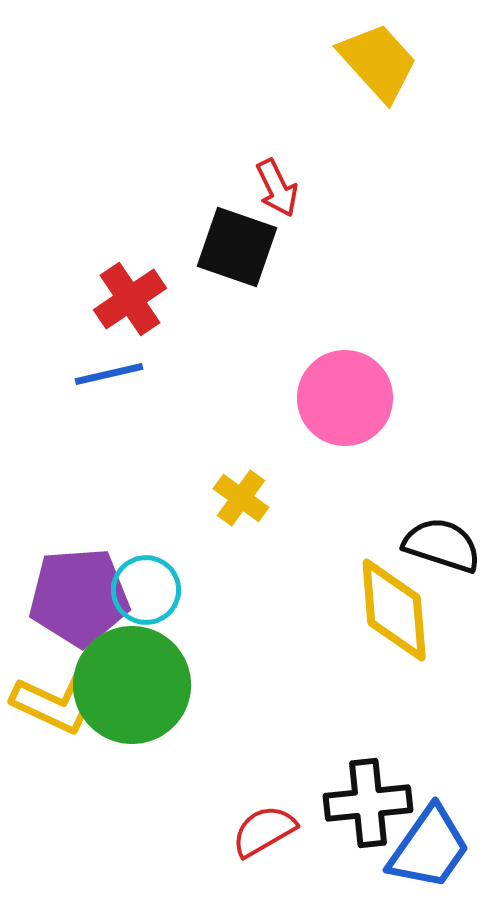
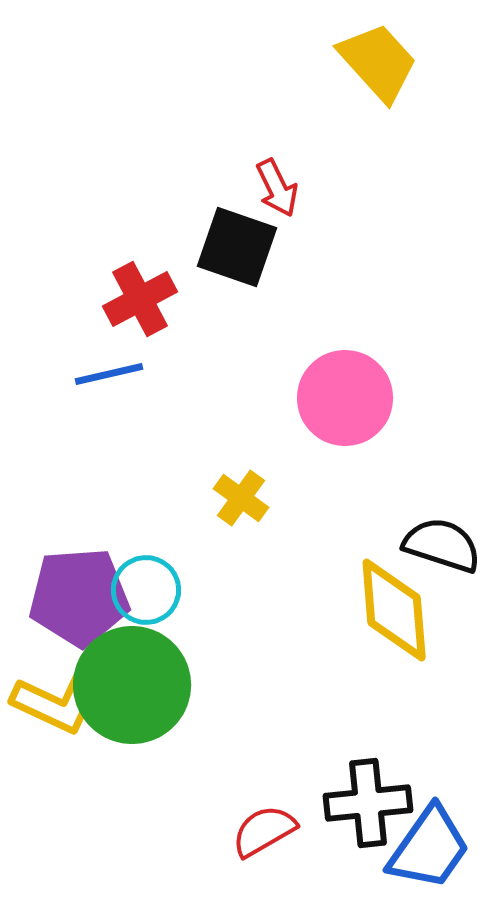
red cross: moved 10 px right; rotated 6 degrees clockwise
